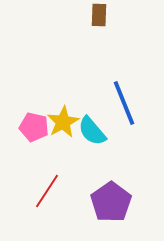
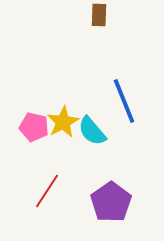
blue line: moved 2 px up
